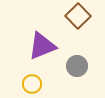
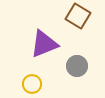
brown square: rotated 15 degrees counterclockwise
purple triangle: moved 2 px right, 2 px up
